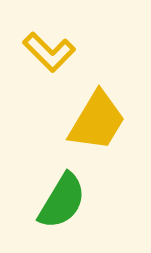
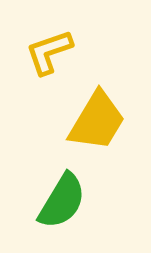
yellow L-shape: rotated 116 degrees clockwise
